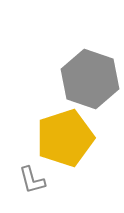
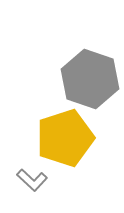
gray L-shape: rotated 32 degrees counterclockwise
